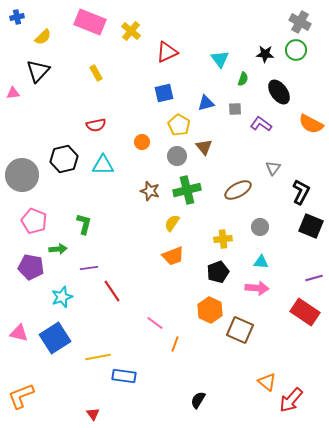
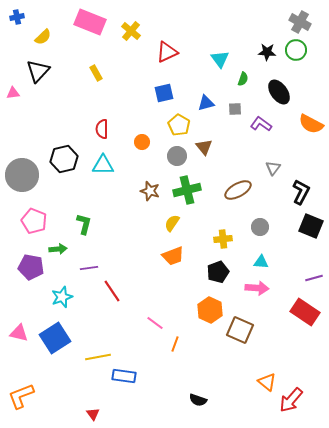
black star at (265, 54): moved 2 px right, 2 px up
red semicircle at (96, 125): moved 6 px right, 4 px down; rotated 102 degrees clockwise
black semicircle at (198, 400): rotated 102 degrees counterclockwise
